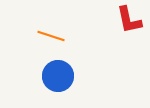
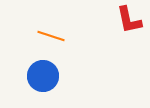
blue circle: moved 15 px left
